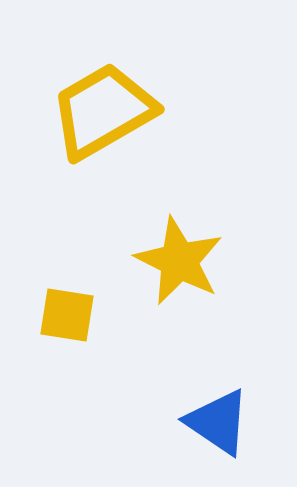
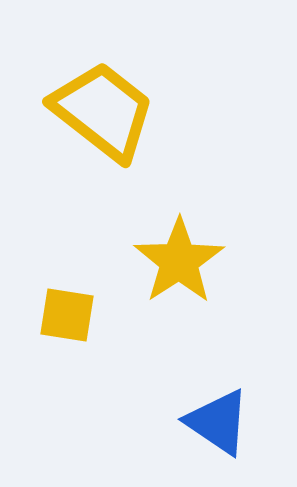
yellow trapezoid: rotated 68 degrees clockwise
yellow star: rotated 12 degrees clockwise
